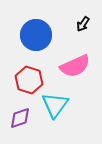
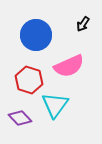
pink semicircle: moved 6 px left
purple diamond: rotated 65 degrees clockwise
